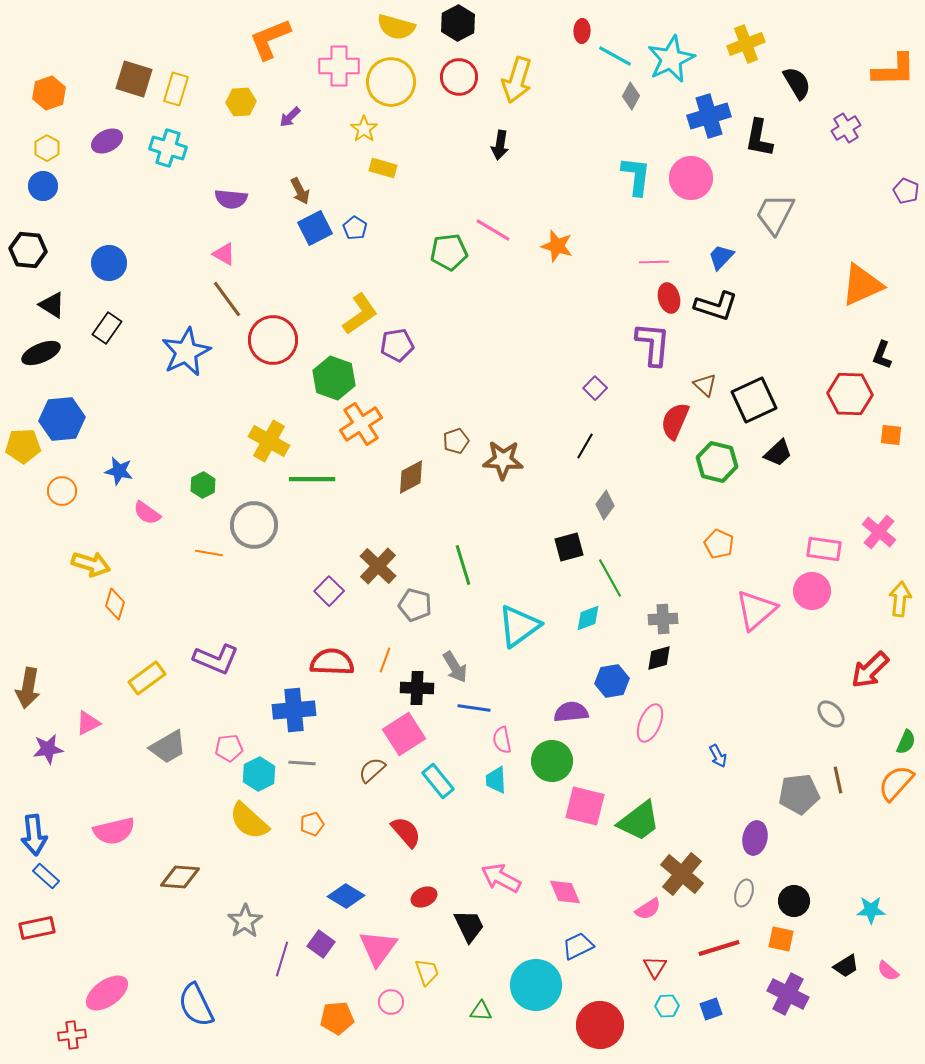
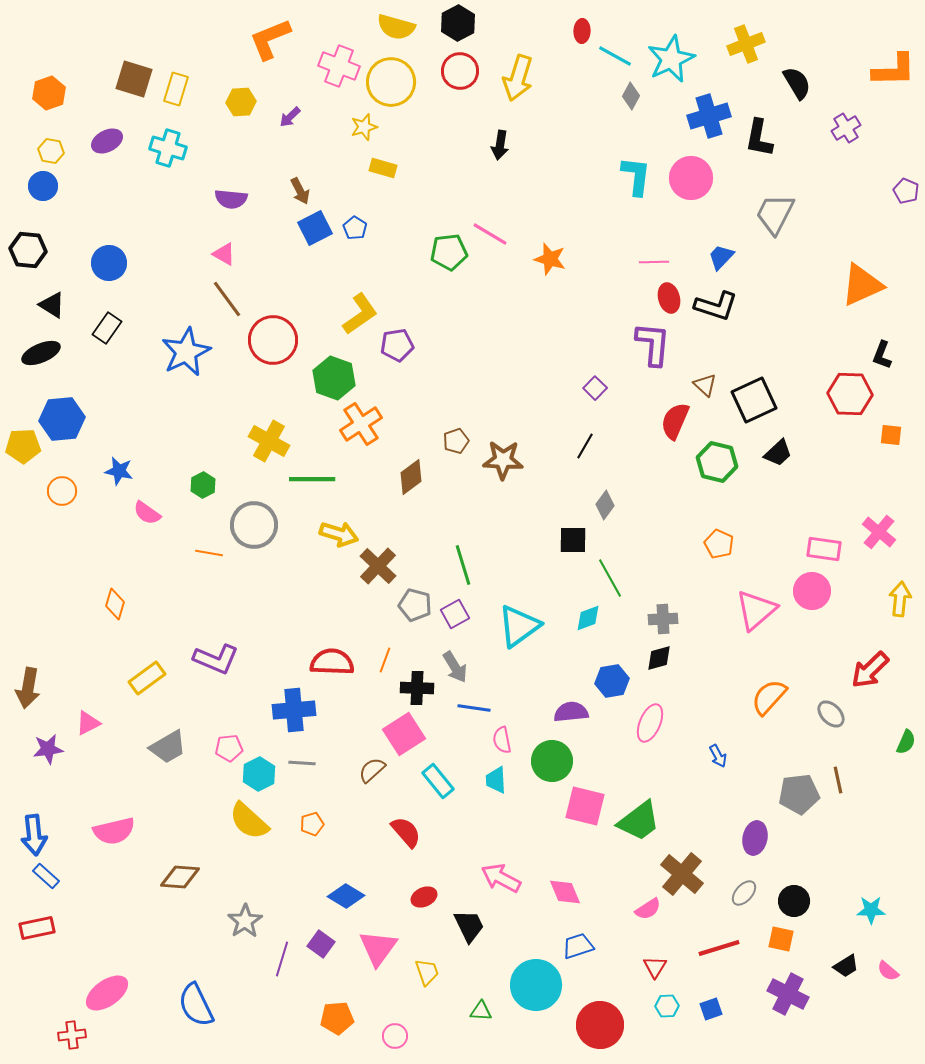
pink cross at (339, 66): rotated 21 degrees clockwise
red circle at (459, 77): moved 1 px right, 6 px up
yellow arrow at (517, 80): moved 1 px right, 2 px up
yellow star at (364, 129): moved 2 px up; rotated 20 degrees clockwise
yellow hexagon at (47, 148): moved 4 px right, 3 px down; rotated 20 degrees counterclockwise
pink line at (493, 230): moved 3 px left, 4 px down
orange star at (557, 246): moved 7 px left, 13 px down
brown diamond at (411, 477): rotated 9 degrees counterclockwise
black square at (569, 547): moved 4 px right, 7 px up; rotated 16 degrees clockwise
yellow arrow at (91, 564): moved 248 px right, 30 px up
purple square at (329, 591): moved 126 px right, 23 px down; rotated 16 degrees clockwise
orange semicircle at (896, 783): moved 127 px left, 86 px up
gray ellipse at (744, 893): rotated 24 degrees clockwise
blue trapezoid at (578, 946): rotated 8 degrees clockwise
pink circle at (391, 1002): moved 4 px right, 34 px down
